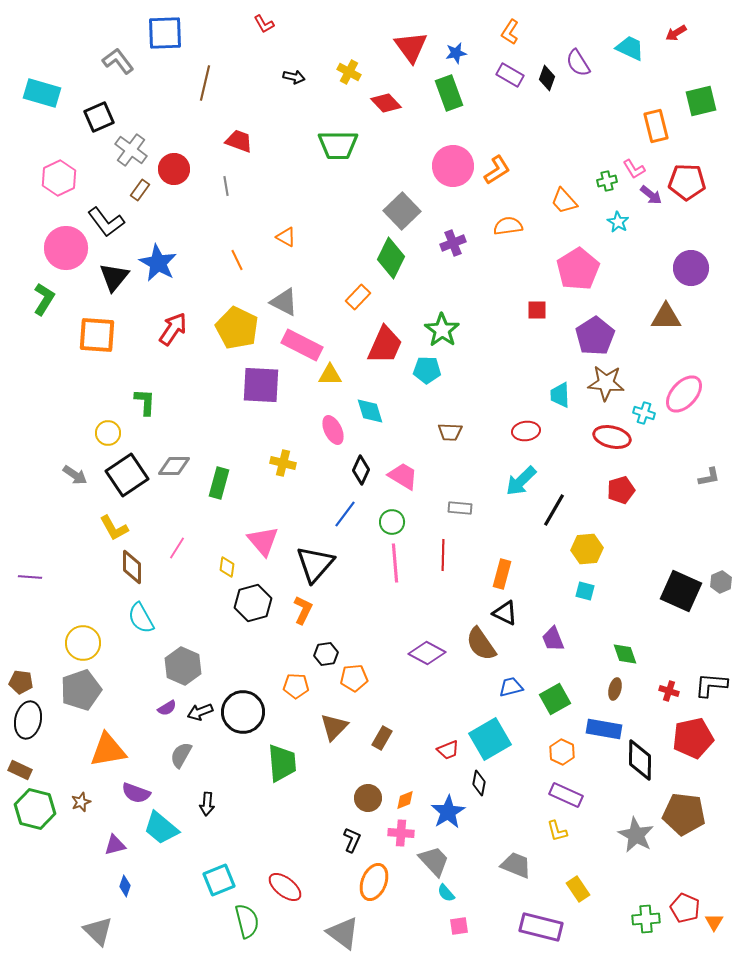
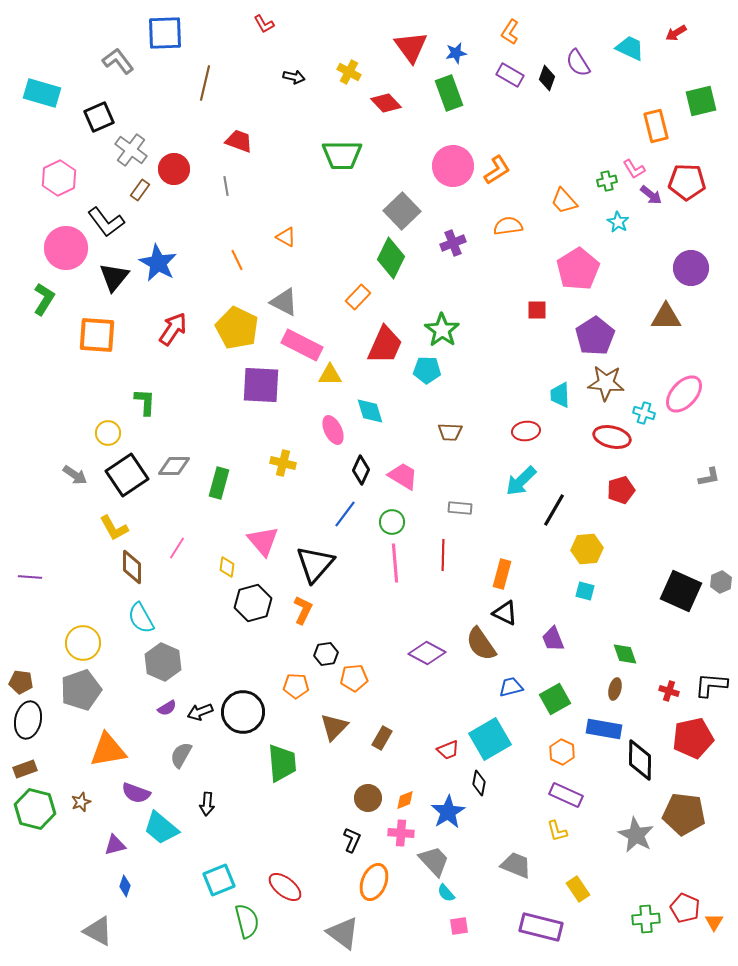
green trapezoid at (338, 145): moved 4 px right, 10 px down
gray hexagon at (183, 666): moved 20 px left, 4 px up
brown rectangle at (20, 770): moved 5 px right, 1 px up; rotated 45 degrees counterclockwise
gray triangle at (98, 931): rotated 16 degrees counterclockwise
